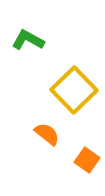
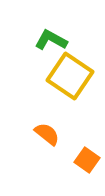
green L-shape: moved 23 px right
yellow square: moved 4 px left, 14 px up; rotated 12 degrees counterclockwise
